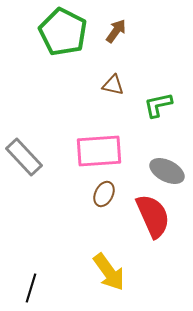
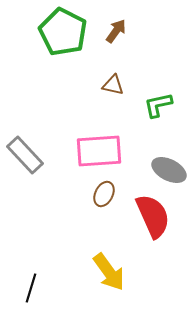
gray rectangle: moved 1 px right, 2 px up
gray ellipse: moved 2 px right, 1 px up
